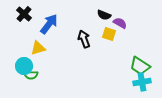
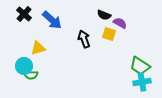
blue arrow: moved 3 px right, 4 px up; rotated 95 degrees clockwise
